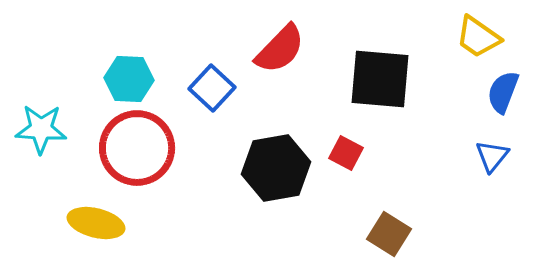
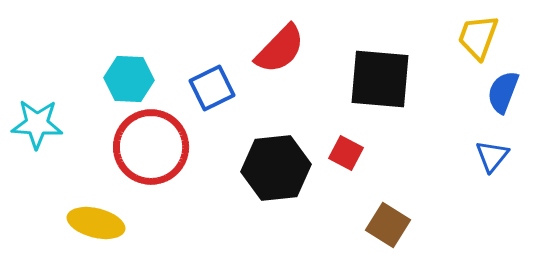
yellow trapezoid: rotated 75 degrees clockwise
blue square: rotated 21 degrees clockwise
cyan star: moved 4 px left, 5 px up
red circle: moved 14 px right, 1 px up
black hexagon: rotated 4 degrees clockwise
brown square: moved 1 px left, 9 px up
